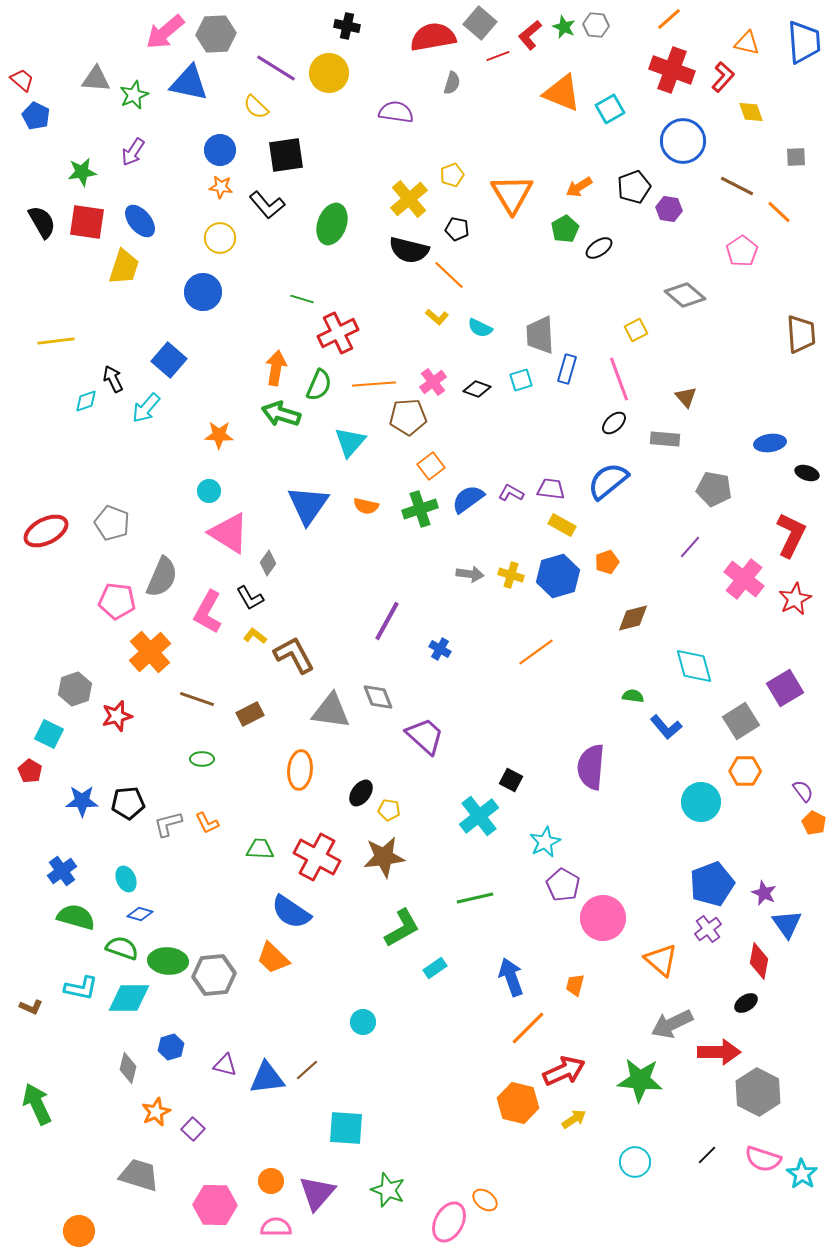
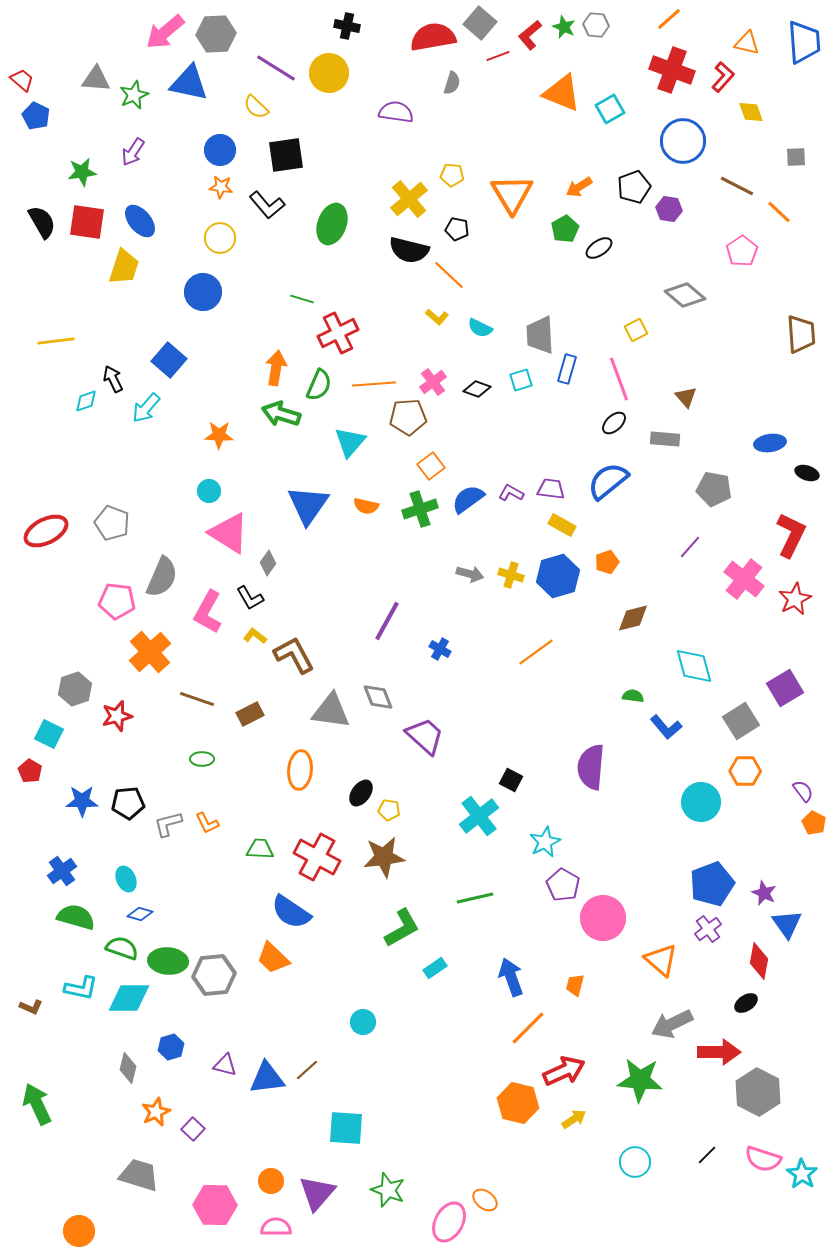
yellow pentagon at (452, 175): rotated 25 degrees clockwise
gray arrow at (470, 574): rotated 8 degrees clockwise
